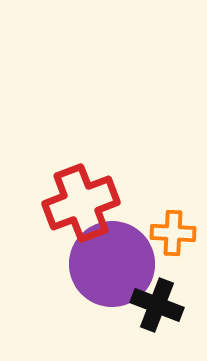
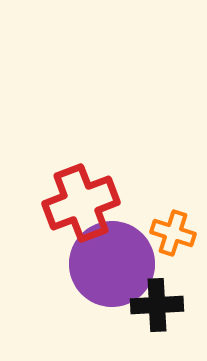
orange cross: rotated 15 degrees clockwise
black cross: rotated 24 degrees counterclockwise
